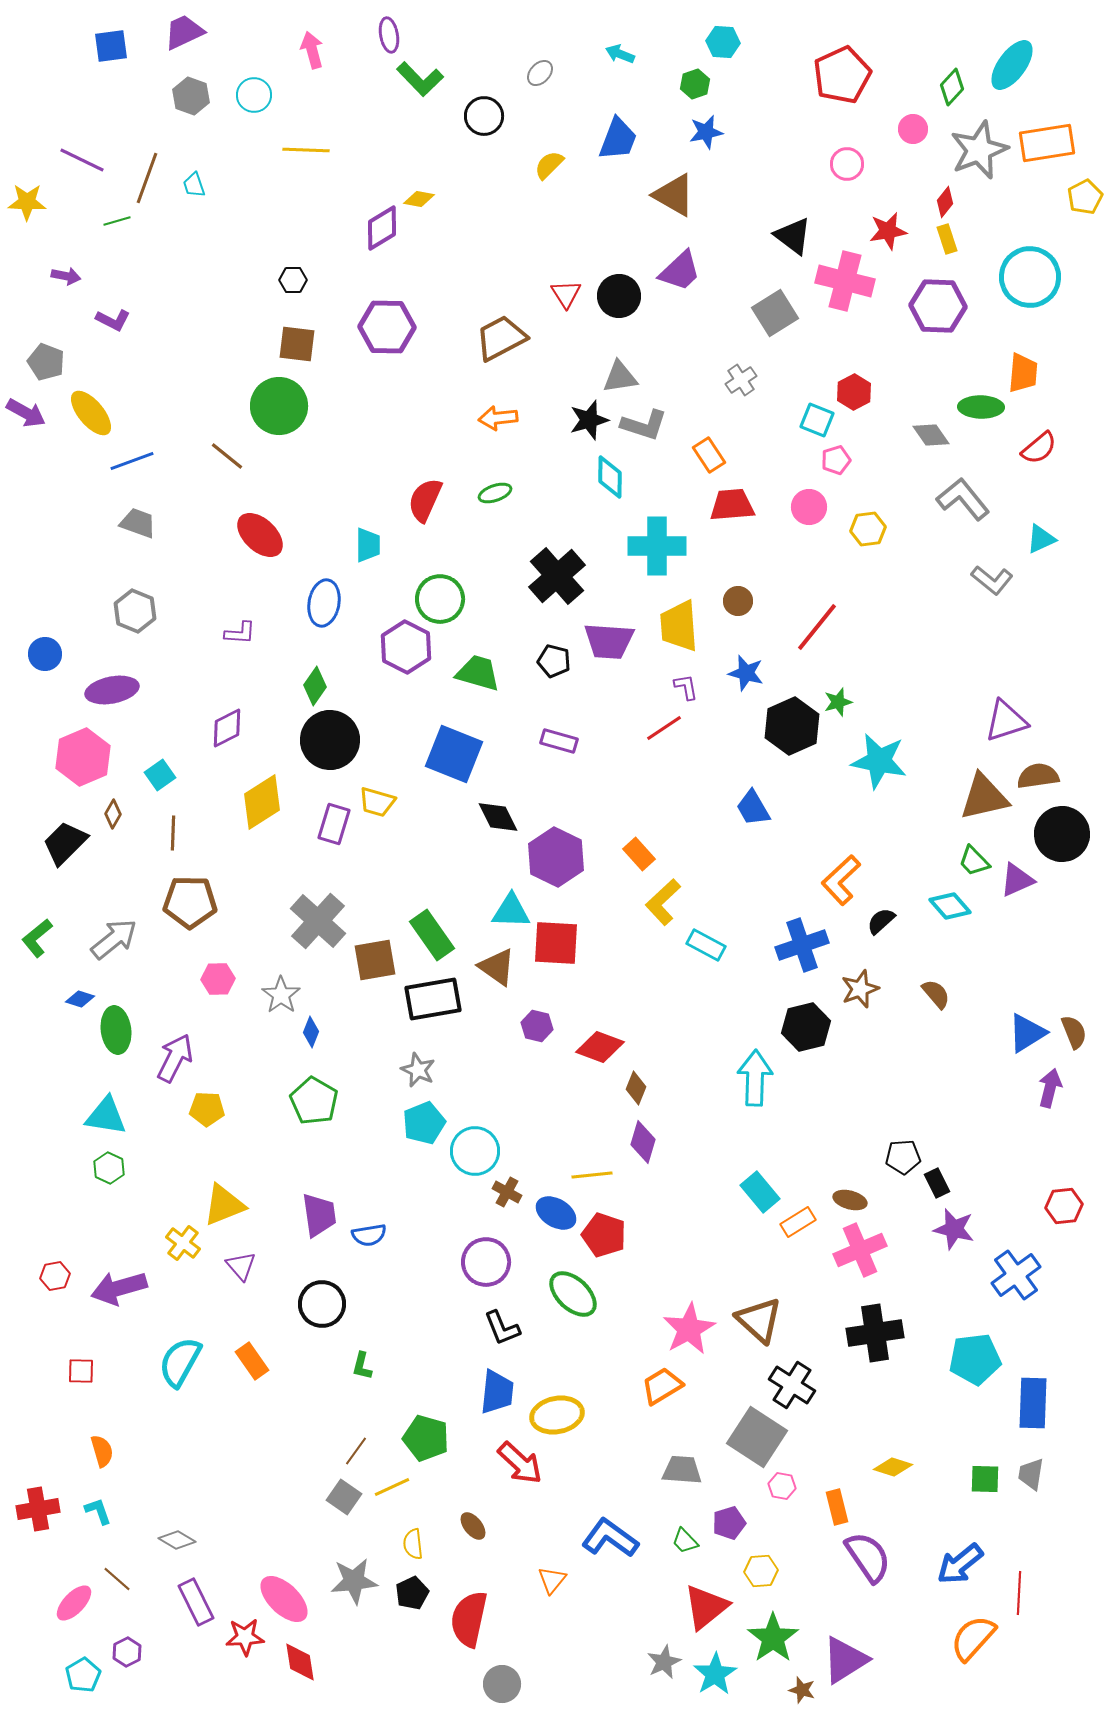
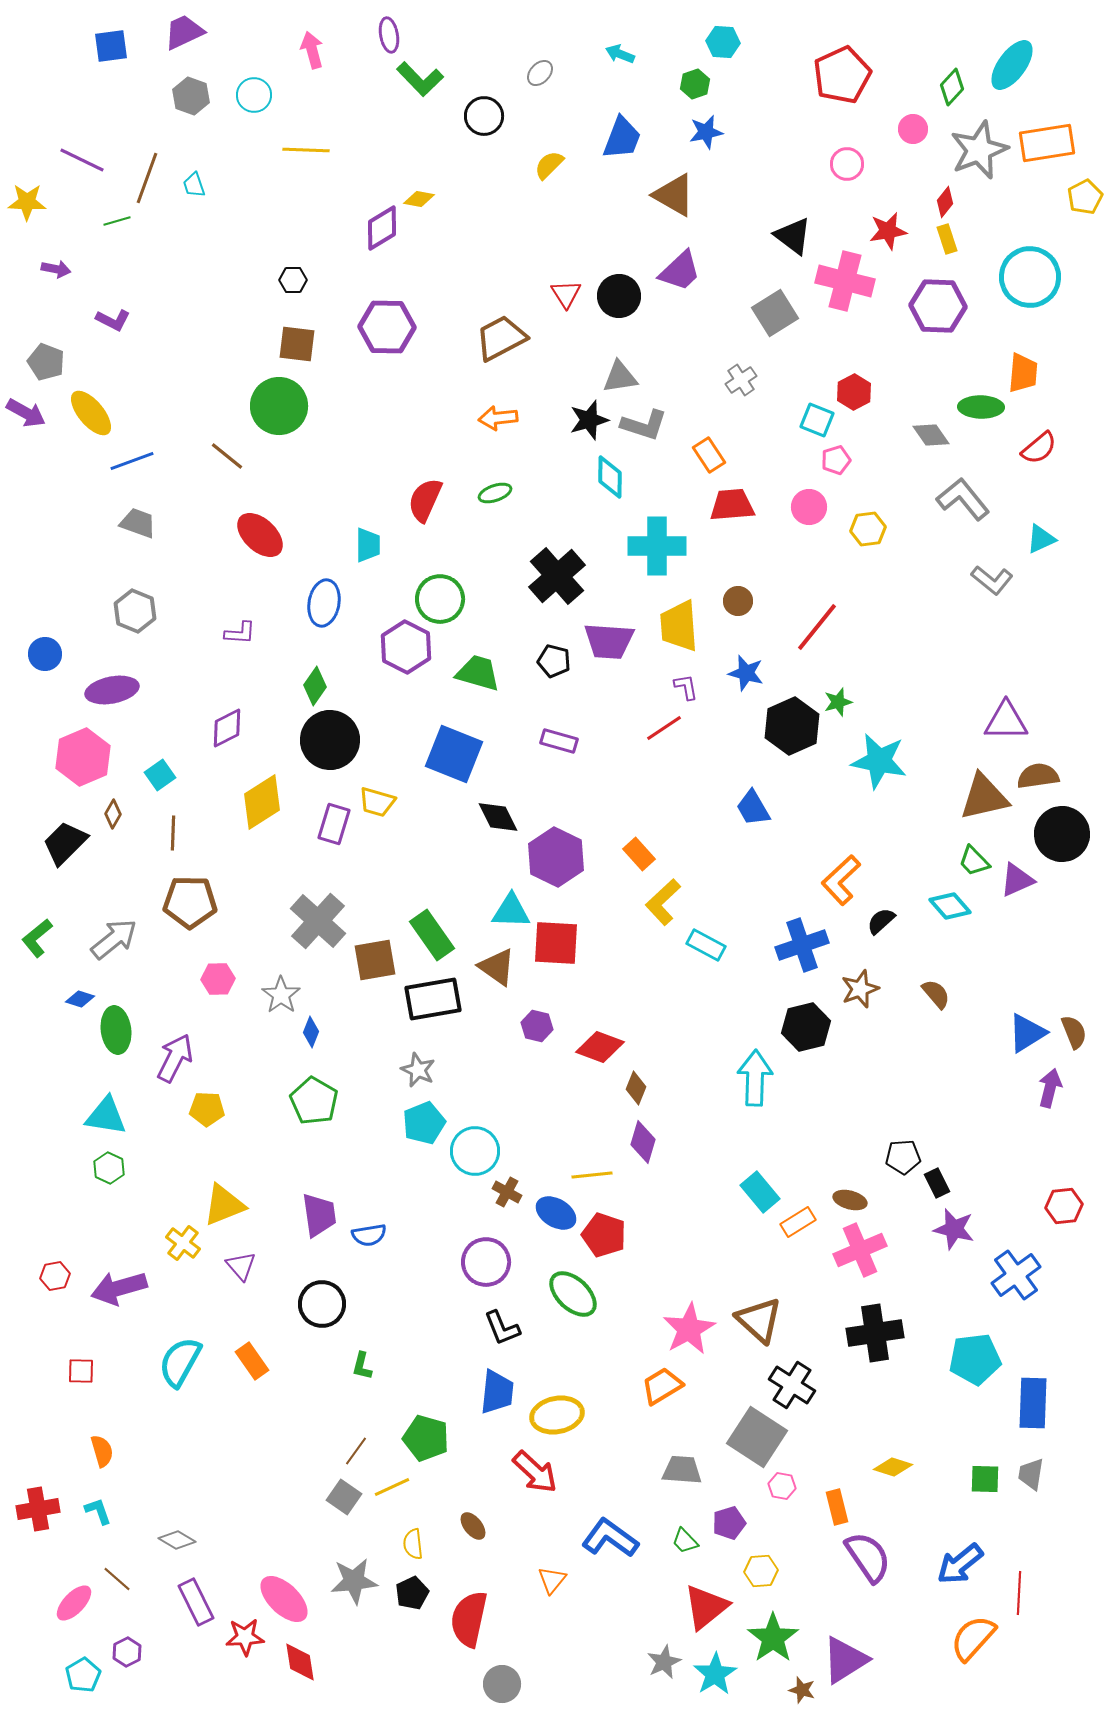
blue trapezoid at (618, 139): moved 4 px right, 1 px up
purple arrow at (66, 276): moved 10 px left, 7 px up
purple triangle at (1006, 721): rotated 18 degrees clockwise
red arrow at (520, 1463): moved 15 px right, 9 px down
